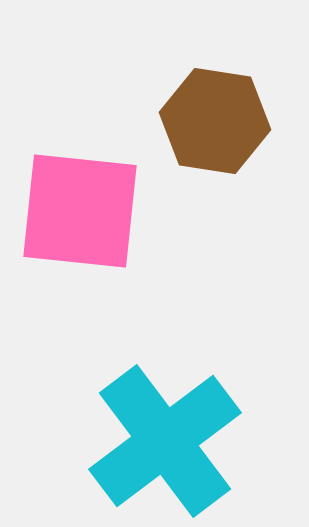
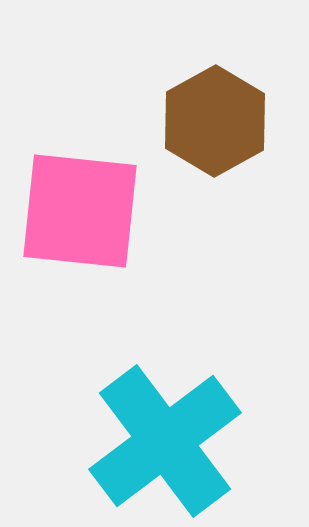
brown hexagon: rotated 22 degrees clockwise
